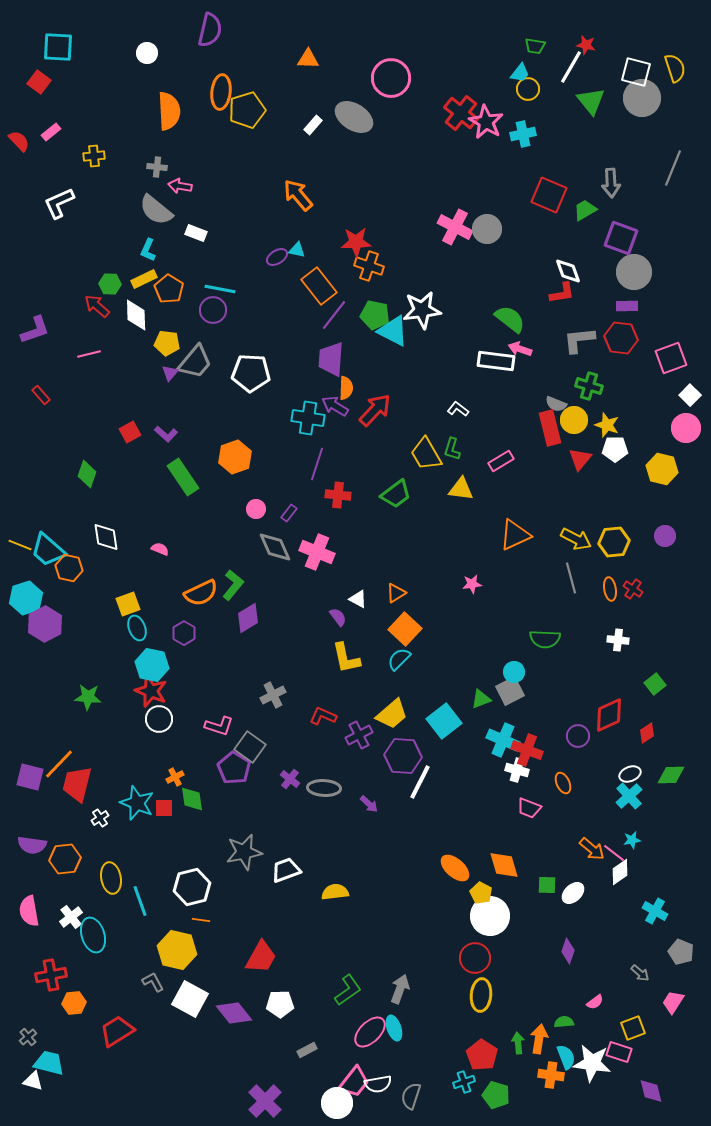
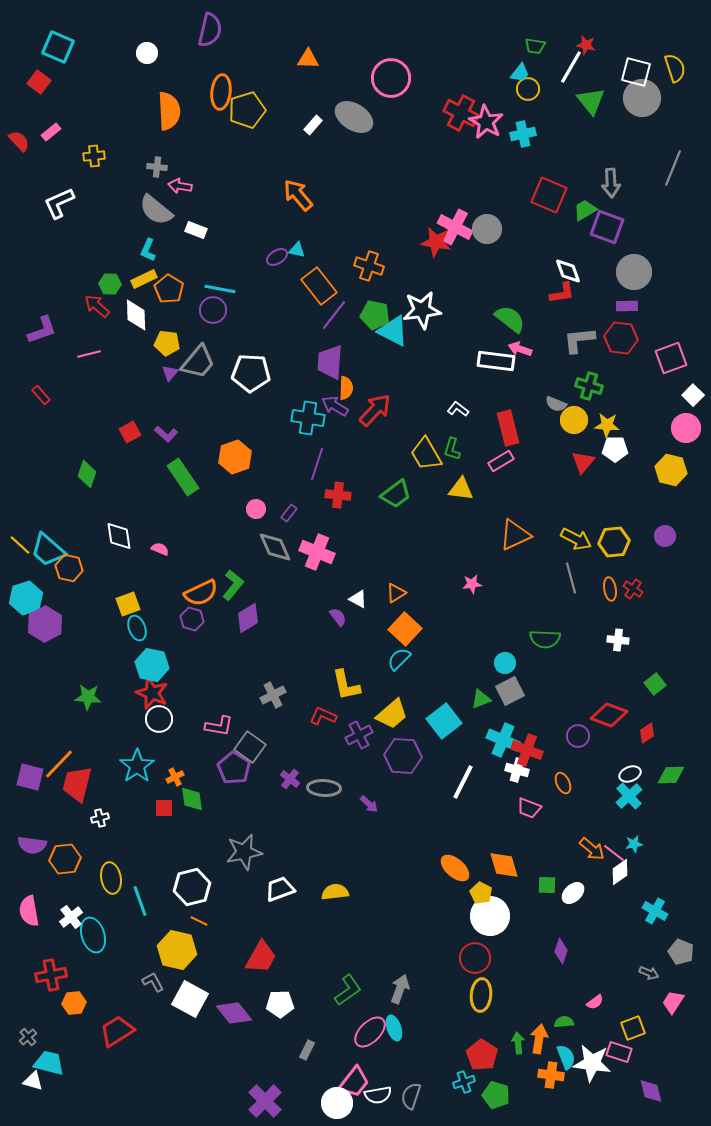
cyan square at (58, 47): rotated 20 degrees clockwise
red cross at (461, 113): rotated 12 degrees counterclockwise
white rectangle at (196, 233): moved 3 px up
purple square at (621, 238): moved 14 px left, 11 px up
red star at (356, 242): moved 80 px right; rotated 12 degrees clockwise
purple L-shape at (35, 330): moved 7 px right
purple trapezoid at (331, 359): moved 1 px left, 3 px down
gray trapezoid at (195, 362): moved 3 px right
white square at (690, 395): moved 3 px right
yellow star at (607, 425): rotated 15 degrees counterclockwise
red rectangle at (550, 428): moved 42 px left
red triangle at (580, 459): moved 3 px right, 3 px down
yellow hexagon at (662, 469): moved 9 px right, 1 px down
white diamond at (106, 537): moved 13 px right, 1 px up
yellow line at (20, 545): rotated 20 degrees clockwise
purple hexagon at (184, 633): moved 8 px right, 14 px up; rotated 15 degrees counterclockwise
yellow L-shape at (346, 658): moved 27 px down
cyan circle at (514, 672): moved 9 px left, 9 px up
red star at (151, 691): moved 1 px right, 2 px down
red diamond at (609, 715): rotated 45 degrees clockwise
pink L-shape at (219, 726): rotated 8 degrees counterclockwise
white line at (420, 782): moved 43 px right
cyan star at (137, 803): moved 37 px up; rotated 16 degrees clockwise
white cross at (100, 818): rotated 18 degrees clockwise
cyan star at (632, 840): moved 2 px right, 4 px down
white trapezoid at (286, 870): moved 6 px left, 19 px down
orange line at (201, 920): moved 2 px left, 1 px down; rotated 18 degrees clockwise
purple diamond at (568, 951): moved 7 px left
gray arrow at (640, 973): moved 9 px right; rotated 18 degrees counterclockwise
gray rectangle at (307, 1050): rotated 36 degrees counterclockwise
white semicircle at (378, 1084): moved 11 px down
